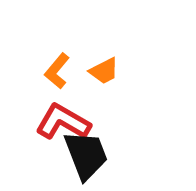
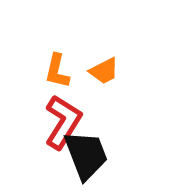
orange L-shape: rotated 27 degrees counterclockwise
red L-shape: rotated 92 degrees clockwise
